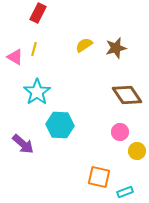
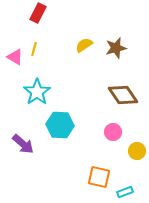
brown diamond: moved 4 px left
pink circle: moved 7 px left
